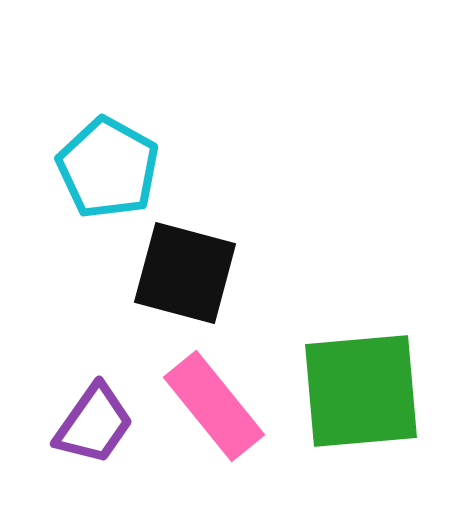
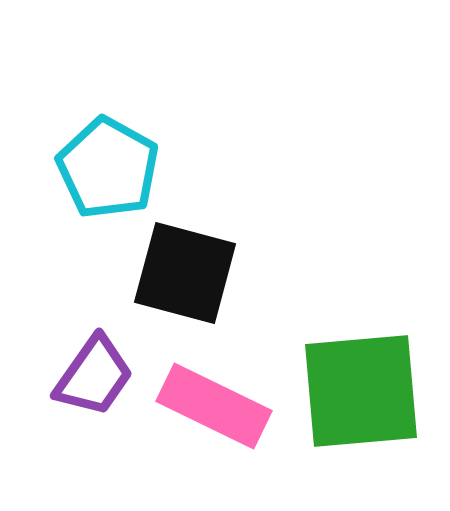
pink rectangle: rotated 25 degrees counterclockwise
purple trapezoid: moved 48 px up
